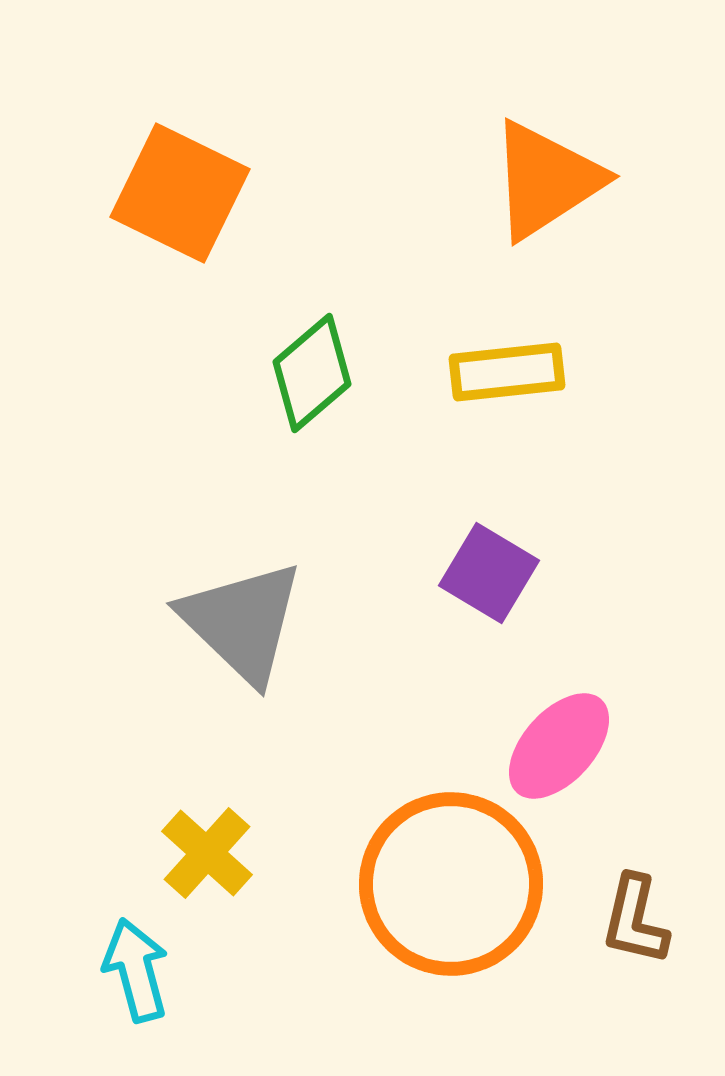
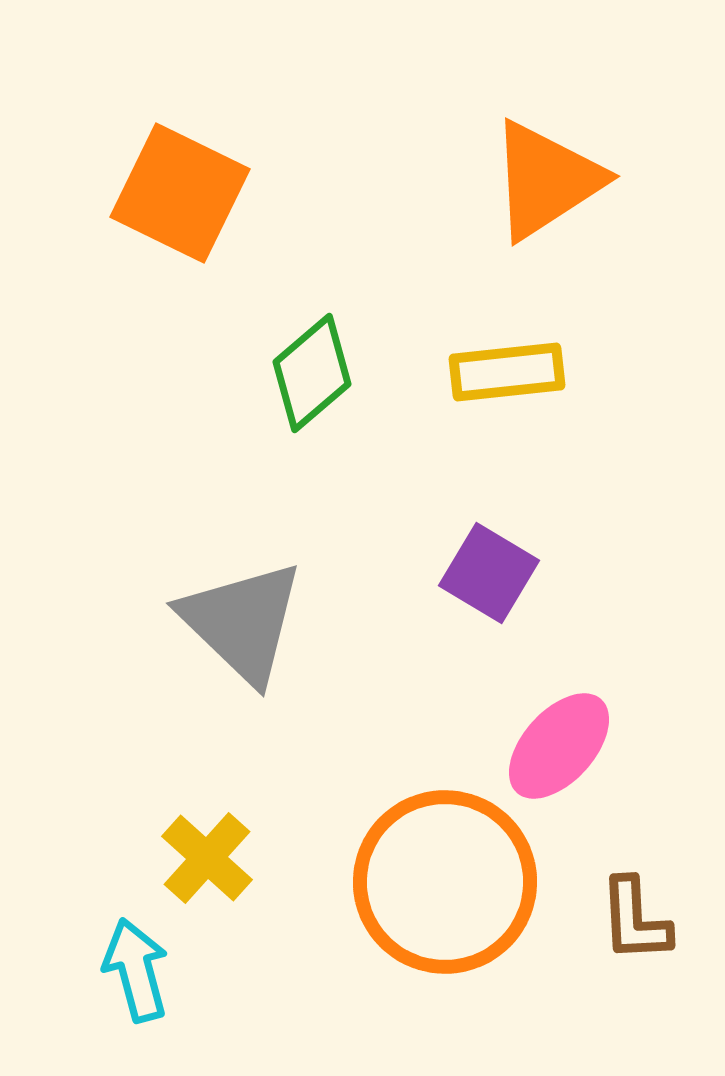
yellow cross: moved 5 px down
orange circle: moved 6 px left, 2 px up
brown L-shape: rotated 16 degrees counterclockwise
